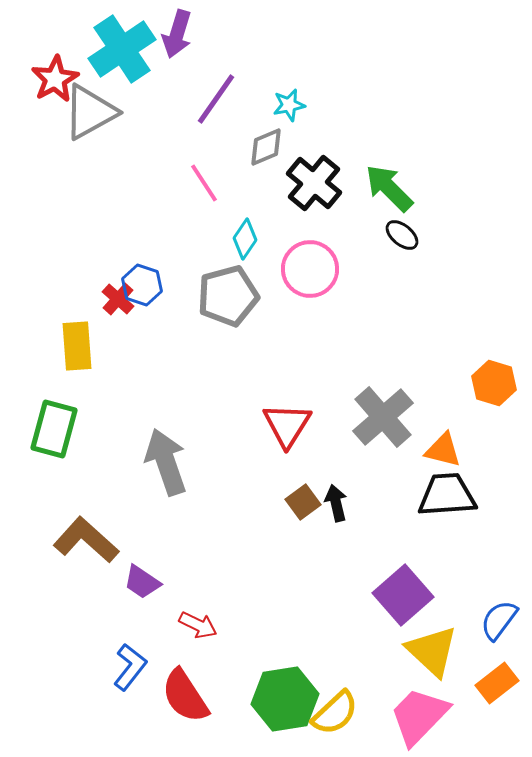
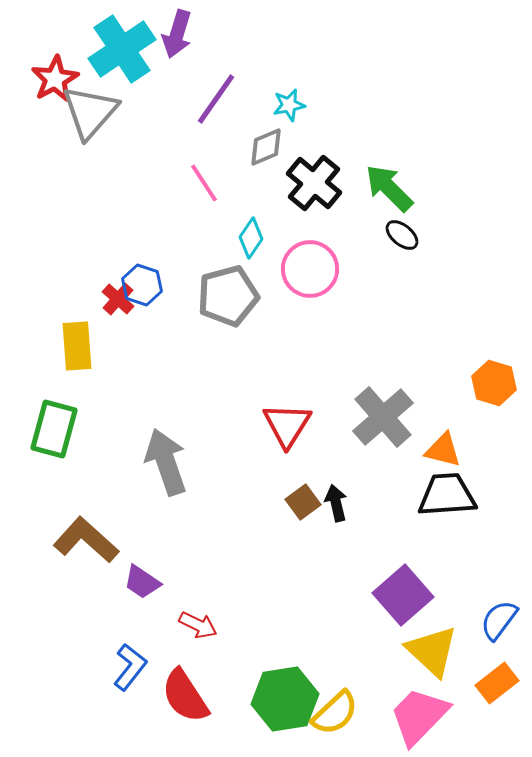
gray triangle: rotated 20 degrees counterclockwise
cyan diamond: moved 6 px right, 1 px up
